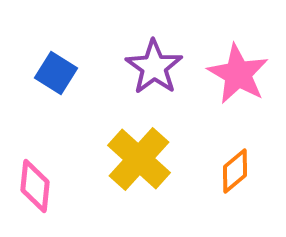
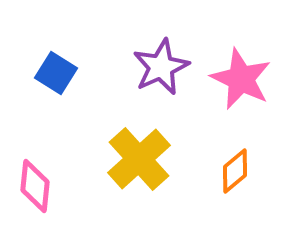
purple star: moved 7 px right; rotated 12 degrees clockwise
pink star: moved 3 px right, 5 px down; rotated 4 degrees counterclockwise
yellow cross: rotated 6 degrees clockwise
